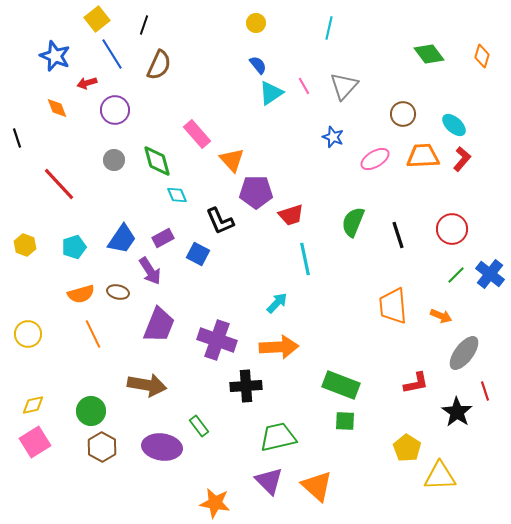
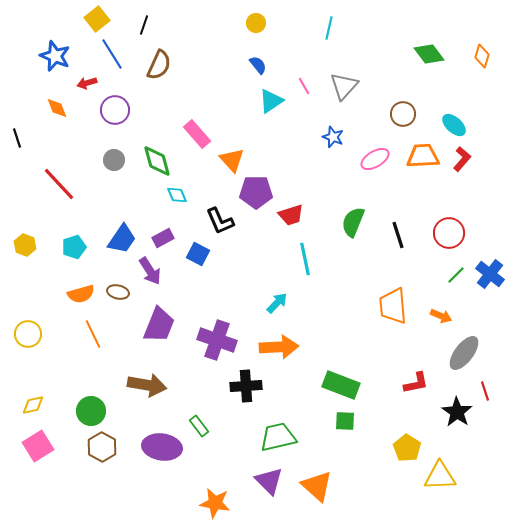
cyan triangle at (271, 93): moved 8 px down
red circle at (452, 229): moved 3 px left, 4 px down
pink square at (35, 442): moved 3 px right, 4 px down
